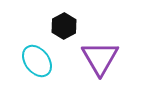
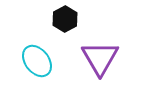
black hexagon: moved 1 px right, 7 px up
